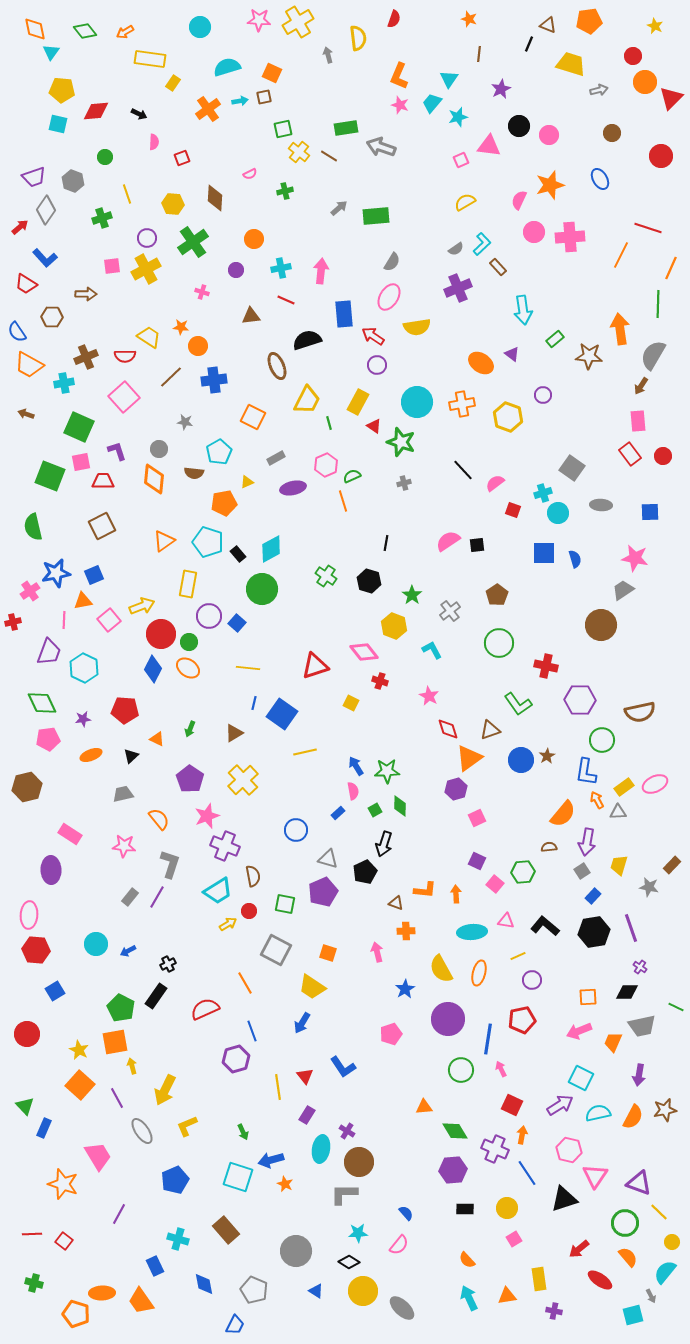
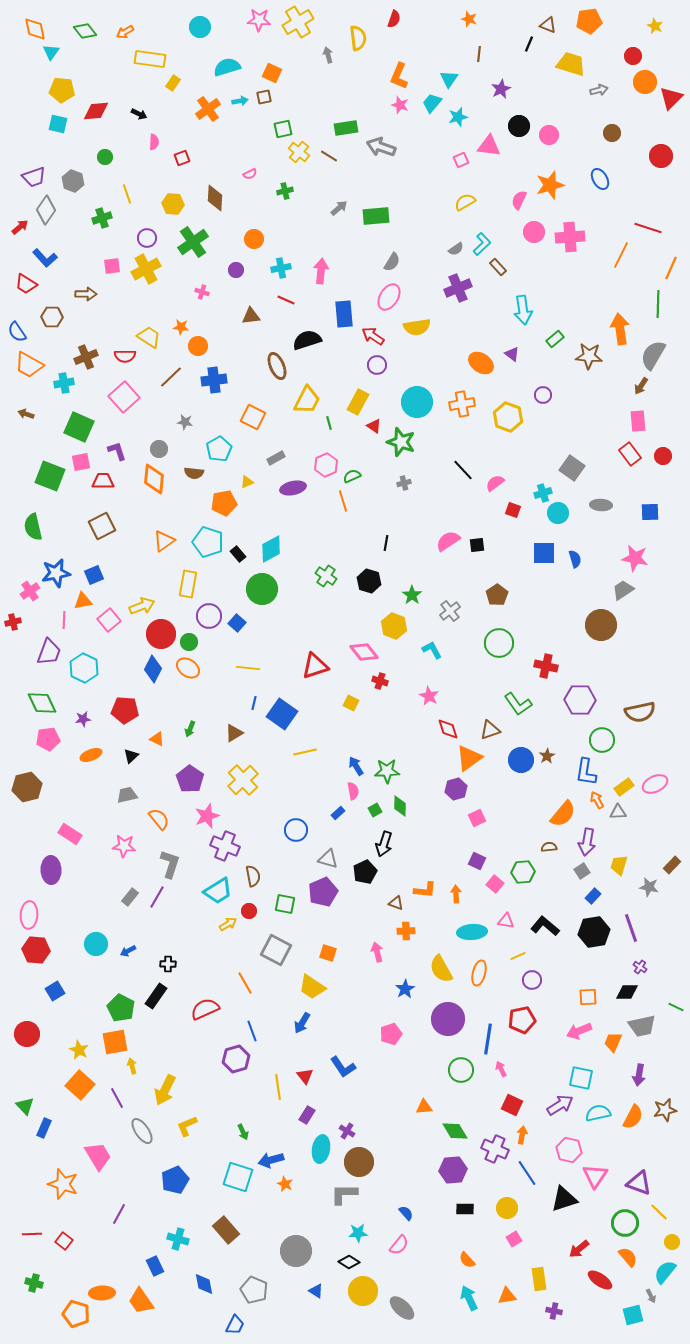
cyan pentagon at (219, 452): moved 3 px up
gray trapezoid at (123, 794): moved 4 px right, 1 px down
black cross at (168, 964): rotated 28 degrees clockwise
cyan square at (581, 1078): rotated 15 degrees counterclockwise
